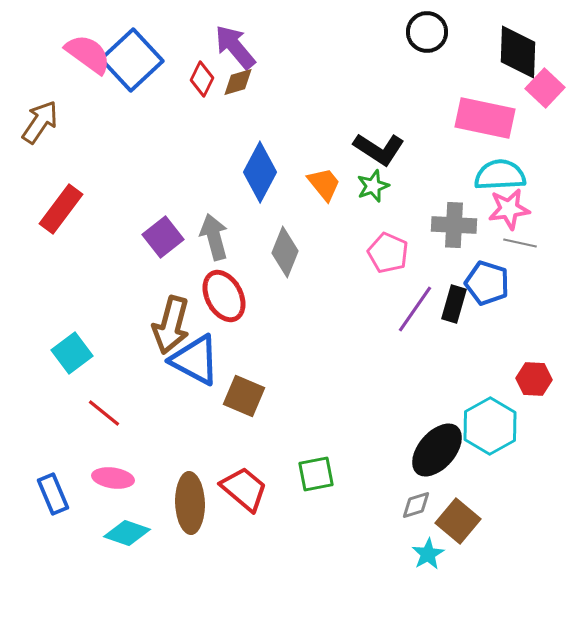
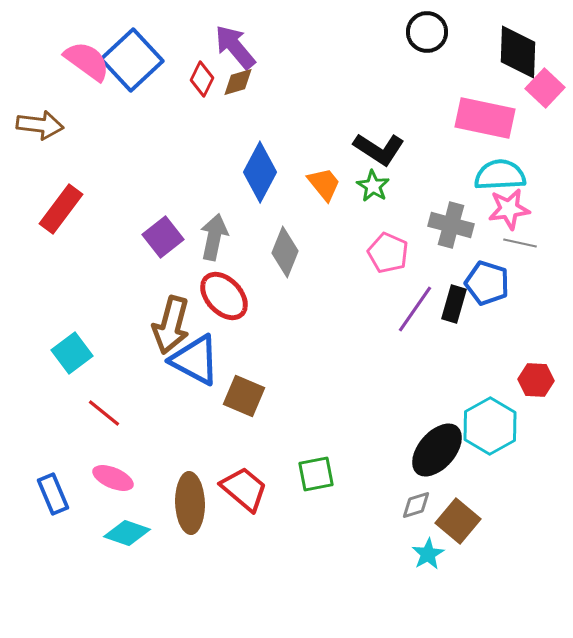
pink semicircle at (88, 54): moved 1 px left, 7 px down
brown arrow at (40, 122): moved 3 px down; rotated 63 degrees clockwise
green star at (373, 186): rotated 20 degrees counterclockwise
gray cross at (454, 225): moved 3 px left; rotated 12 degrees clockwise
gray arrow at (214, 237): rotated 27 degrees clockwise
red ellipse at (224, 296): rotated 15 degrees counterclockwise
red hexagon at (534, 379): moved 2 px right, 1 px down
pink ellipse at (113, 478): rotated 15 degrees clockwise
